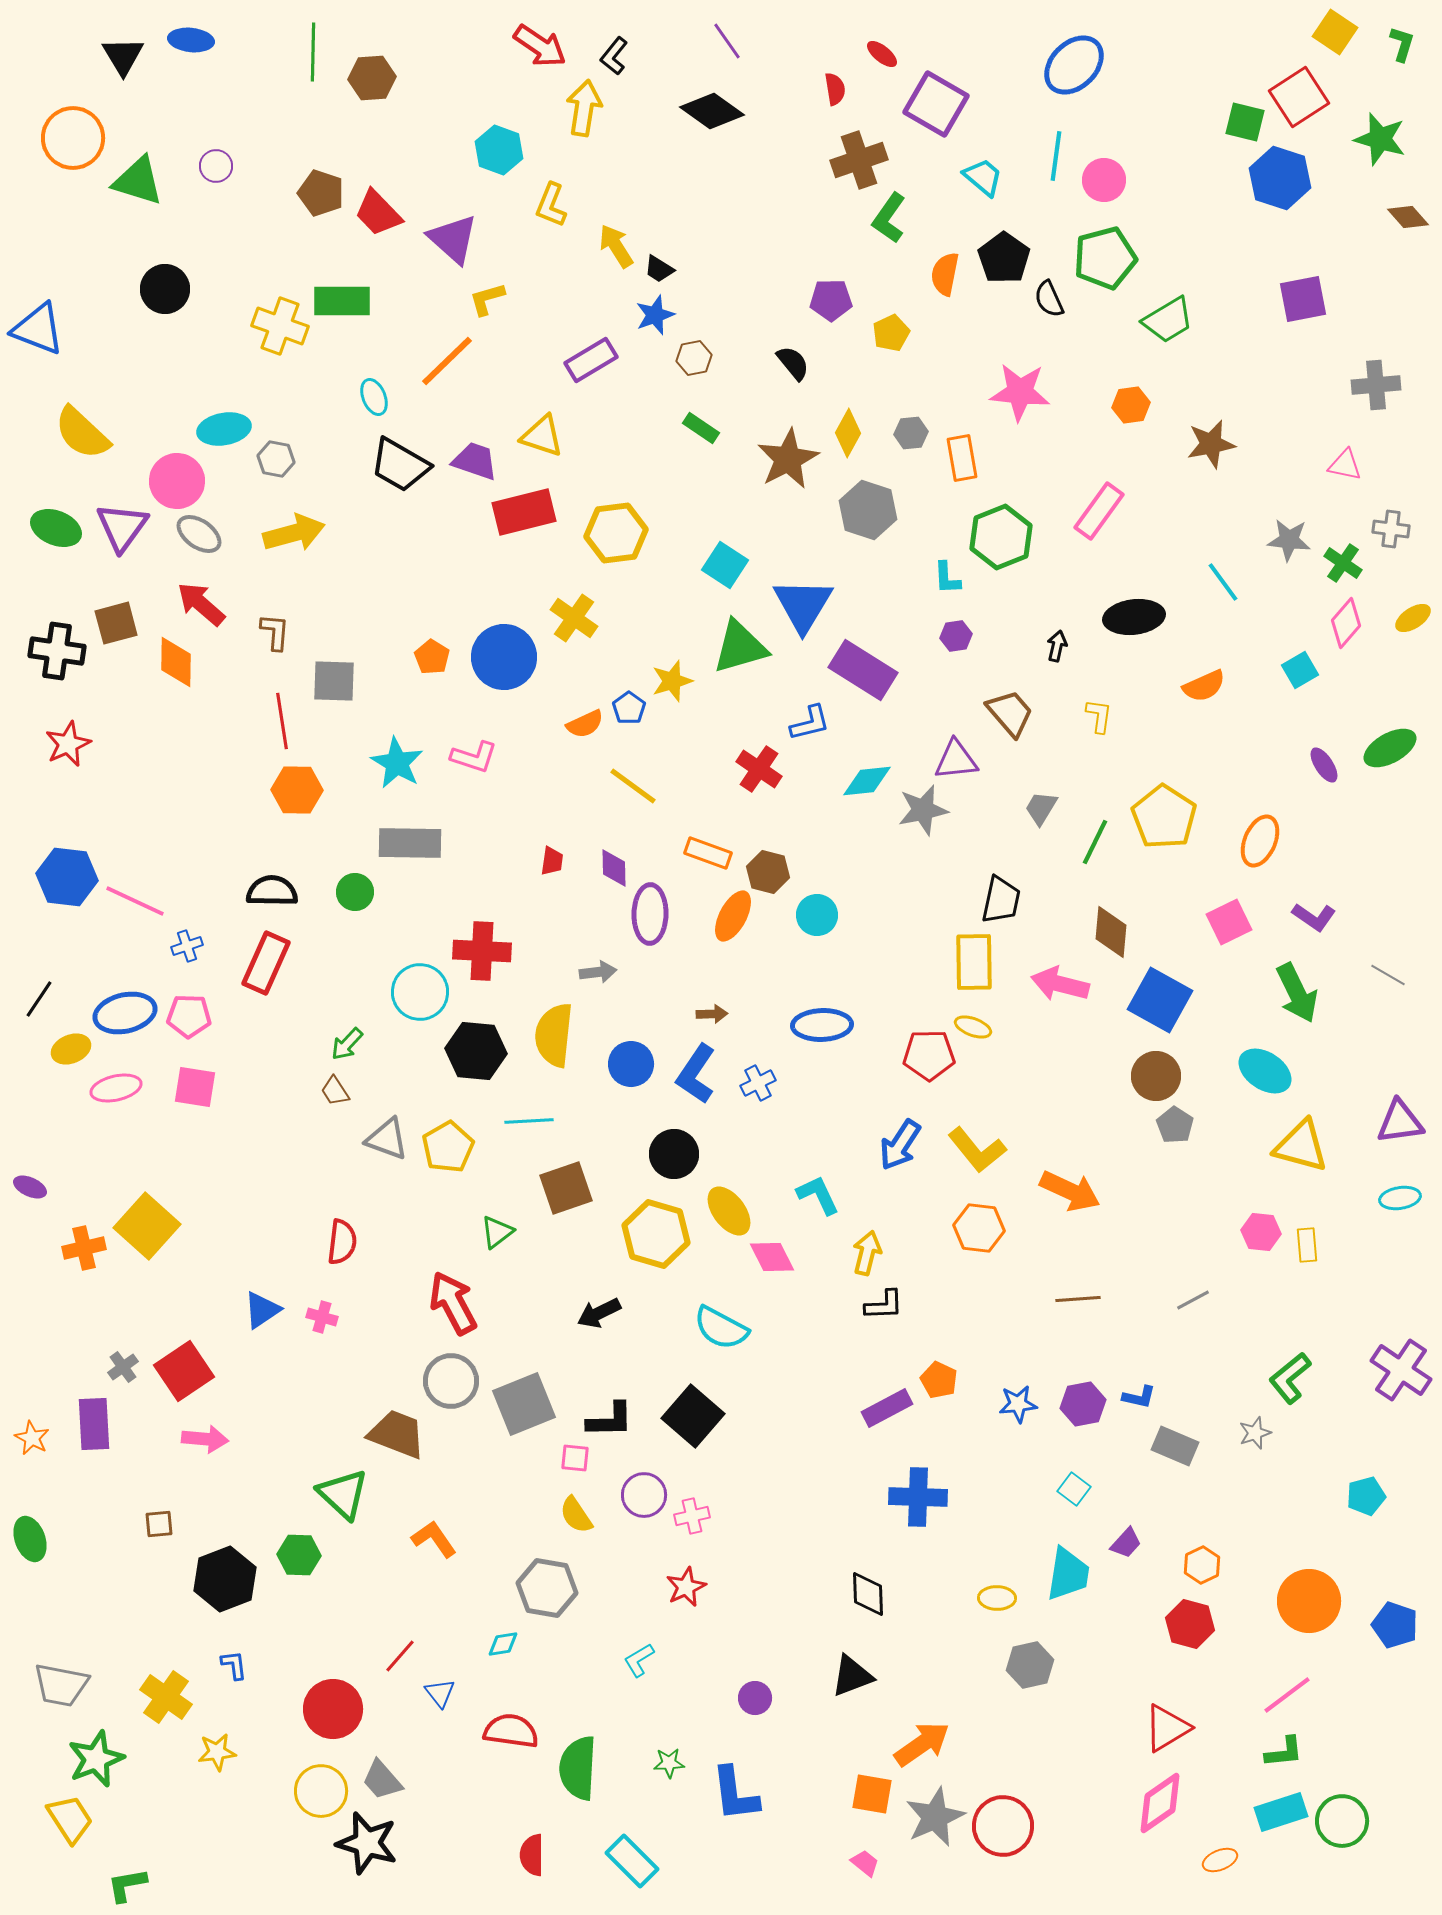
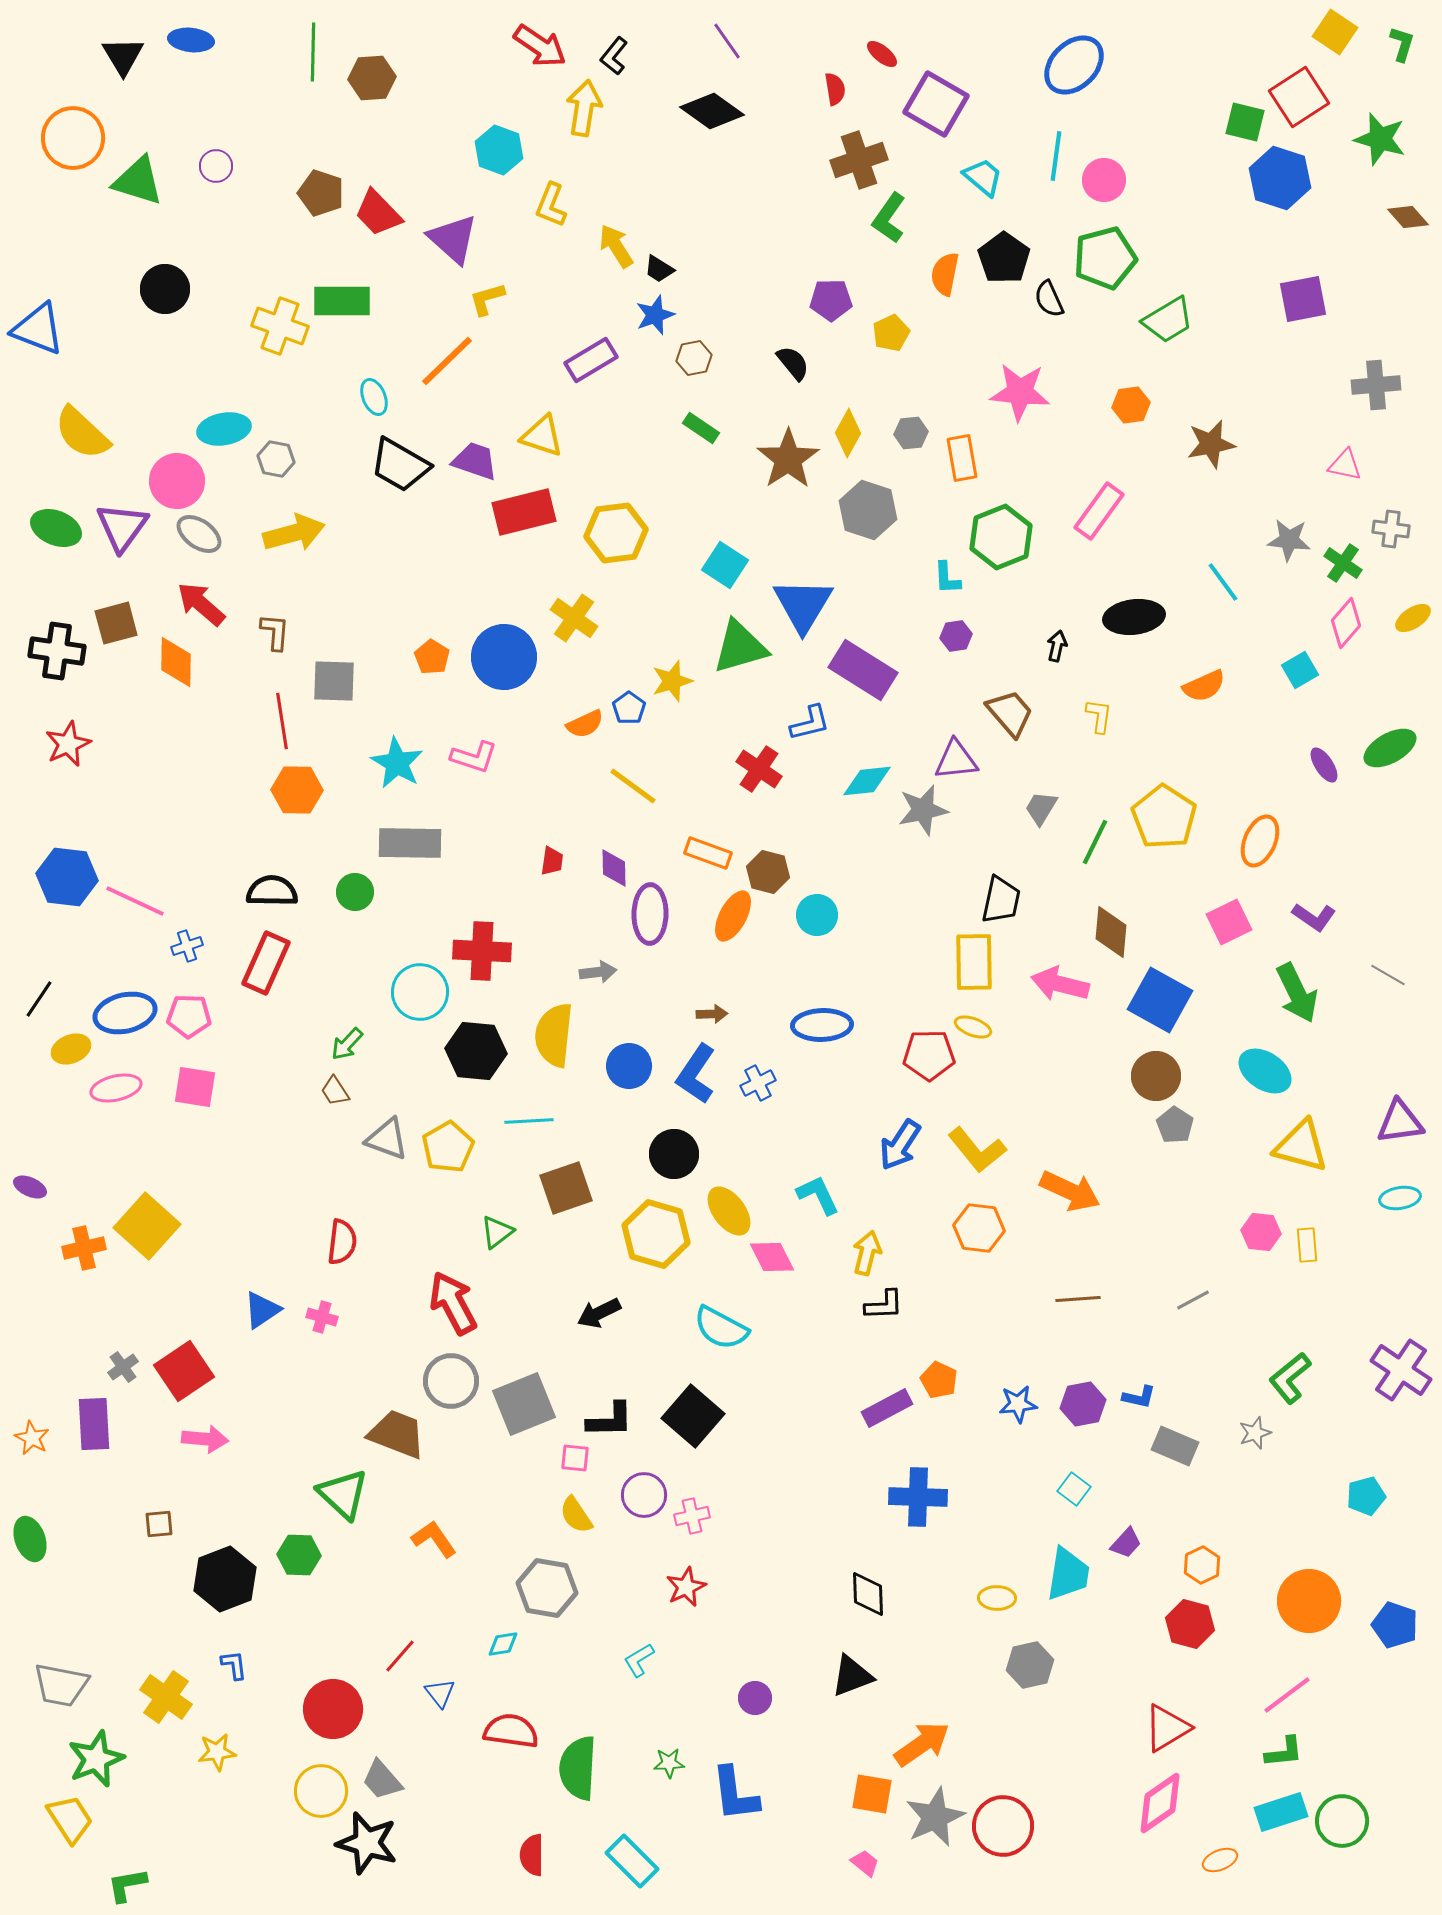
brown star at (788, 459): rotated 6 degrees counterclockwise
blue circle at (631, 1064): moved 2 px left, 2 px down
